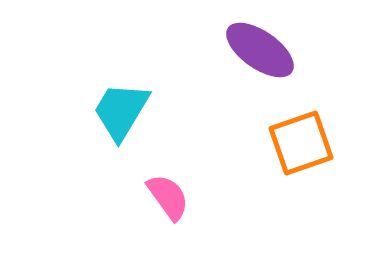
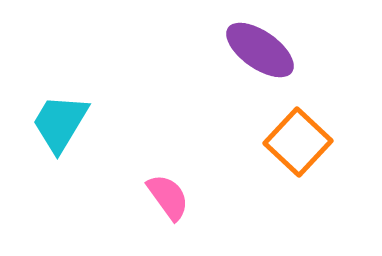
cyan trapezoid: moved 61 px left, 12 px down
orange square: moved 3 px left, 1 px up; rotated 28 degrees counterclockwise
